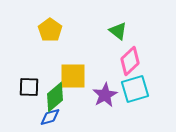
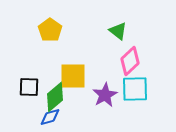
cyan square: rotated 16 degrees clockwise
